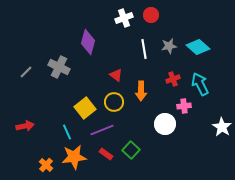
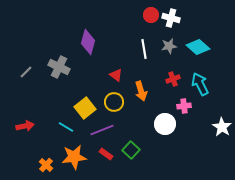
white cross: moved 47 px right; rotated 36 degrees clockwise
orange arrow: rotated 18 degrees counterclockwise
cyan line: moved 1 px left, 5 px up; rotated 35 degrees counterclockwise
